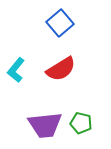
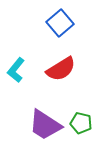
purple trapezoid: rotated 39 degrees clockwise
